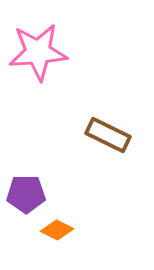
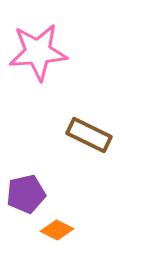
brown rectangle: moved 19 px left
purple pentagon: rotated 12 degrees counterclockwise
